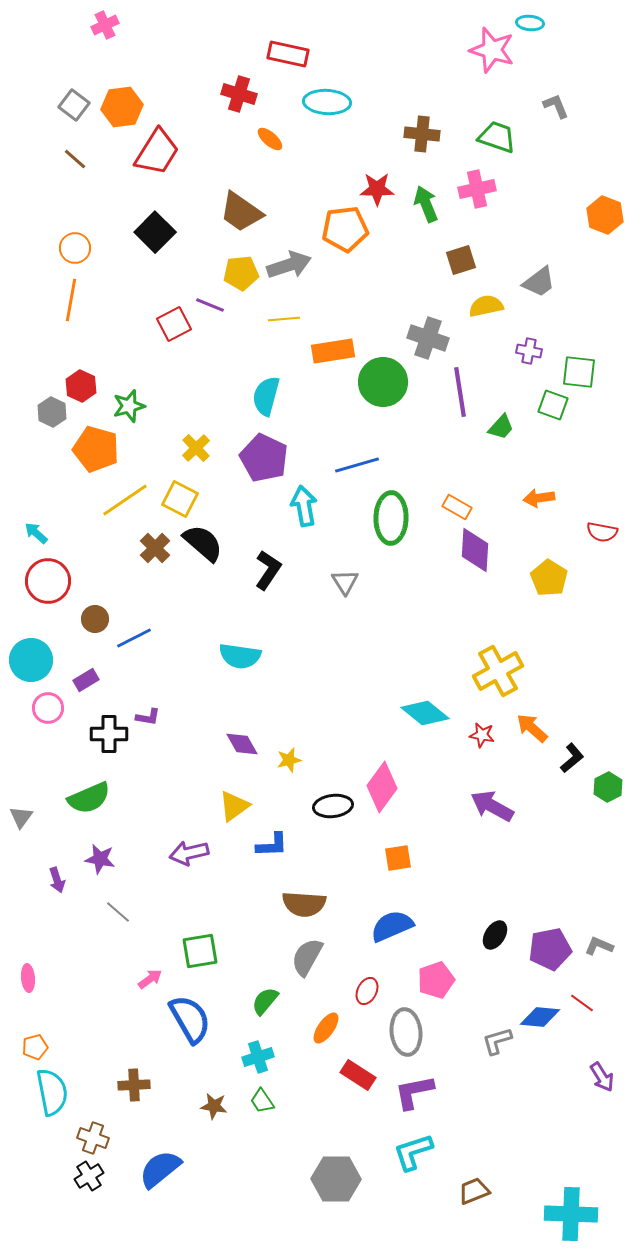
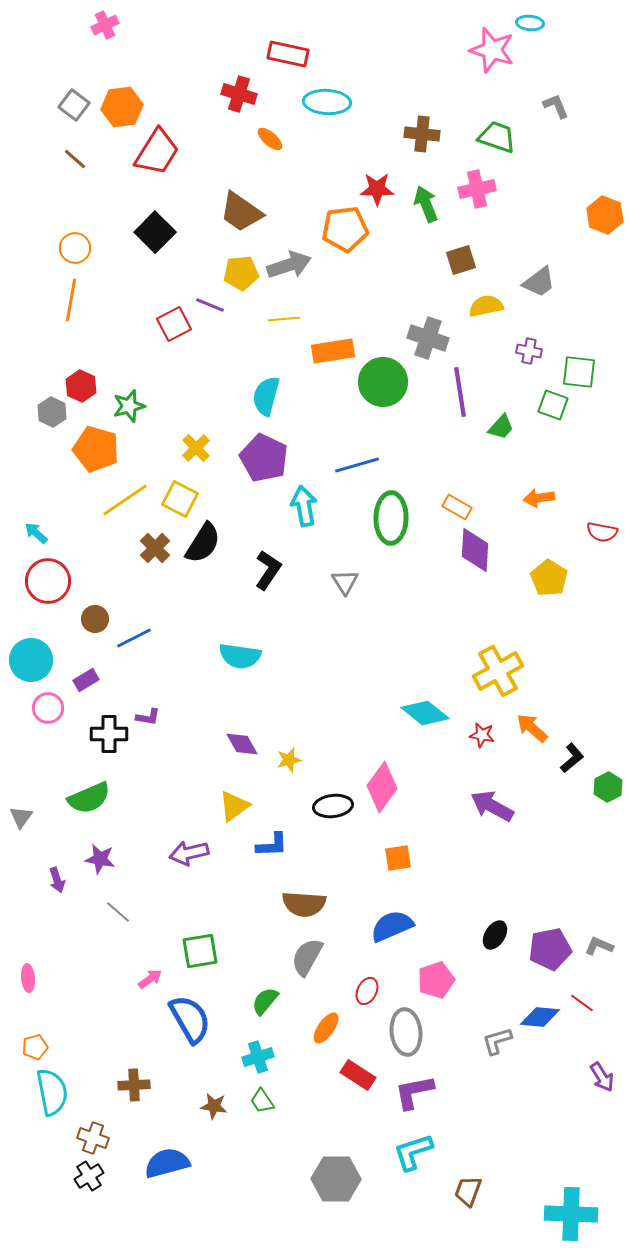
black semicircle at (203, 543): rotated 81 degrees clockwise
blue semicircle at (160, 1169): moved 7 px right, 6 px up; rotated 24 degrees clockwise
brown trapezoid at (474, 1191): moved 6 px left; rotated 48 degrees counterclockwise
